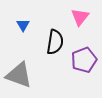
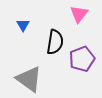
pink triangle: moved 1 px left, 3 px up
purple pentagon: moved 2 px left, 1 px up
gray triangle: moved 10 px right, 4 px down; rotated 16 degrees clockwise
